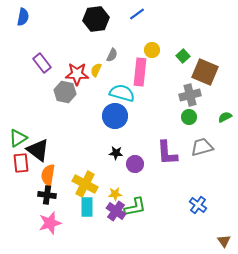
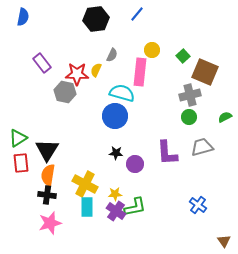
blue line: rotated 14 degrees counterclockwise
black triangle: moved 9 px right; rotated 25 degrees clockwise
